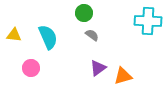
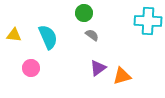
orange triangle: moved 1 px left
